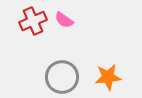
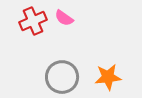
pink semicircle: moved 2 px up
